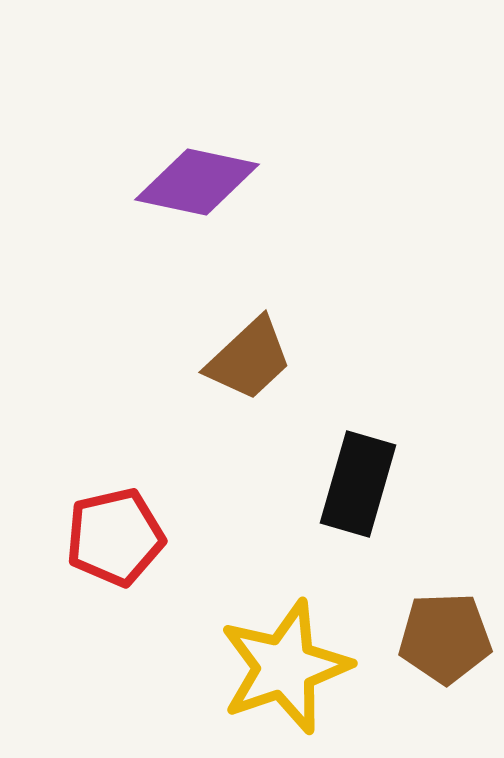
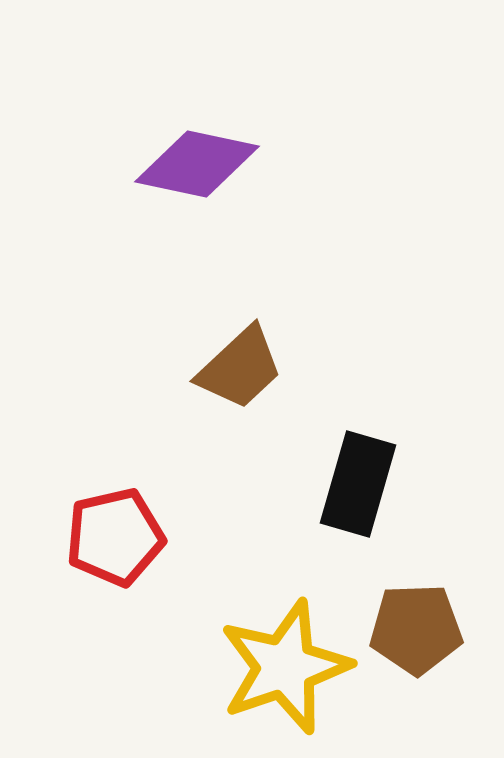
purple diamond: moved 18 px up
brown trapezoid: moved 9 px left, 9 px down
brown pentagon: moved 29 px left, 9 px up
